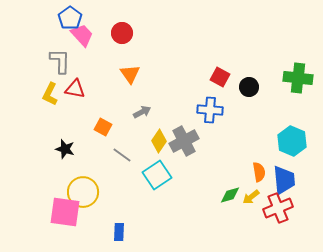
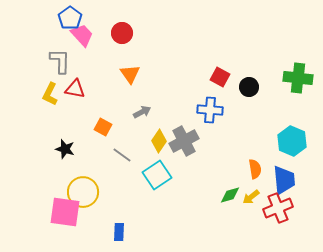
orange semicircle: moved 4 px left, 3 px up
